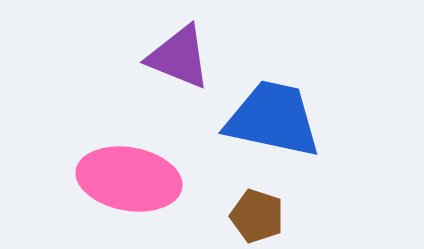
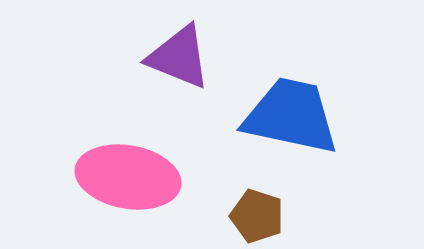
blue trapezoid: moved 18 px right, 3 px up
pink ellipse: moved 1 px left, 2 px up
